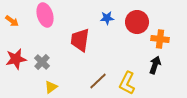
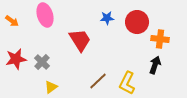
red trapezoid: rotated 140 degrees clockwise
